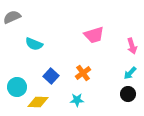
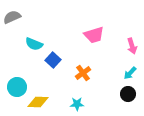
blue square: moved 2 px right, 16 px up
cyan star: moved 4 px down
